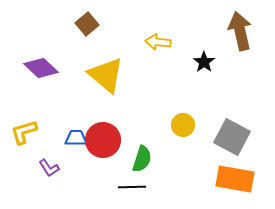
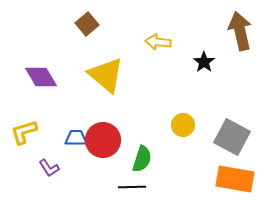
purple diamond: moved 9 px down; rotated 16 degrees clockwise
